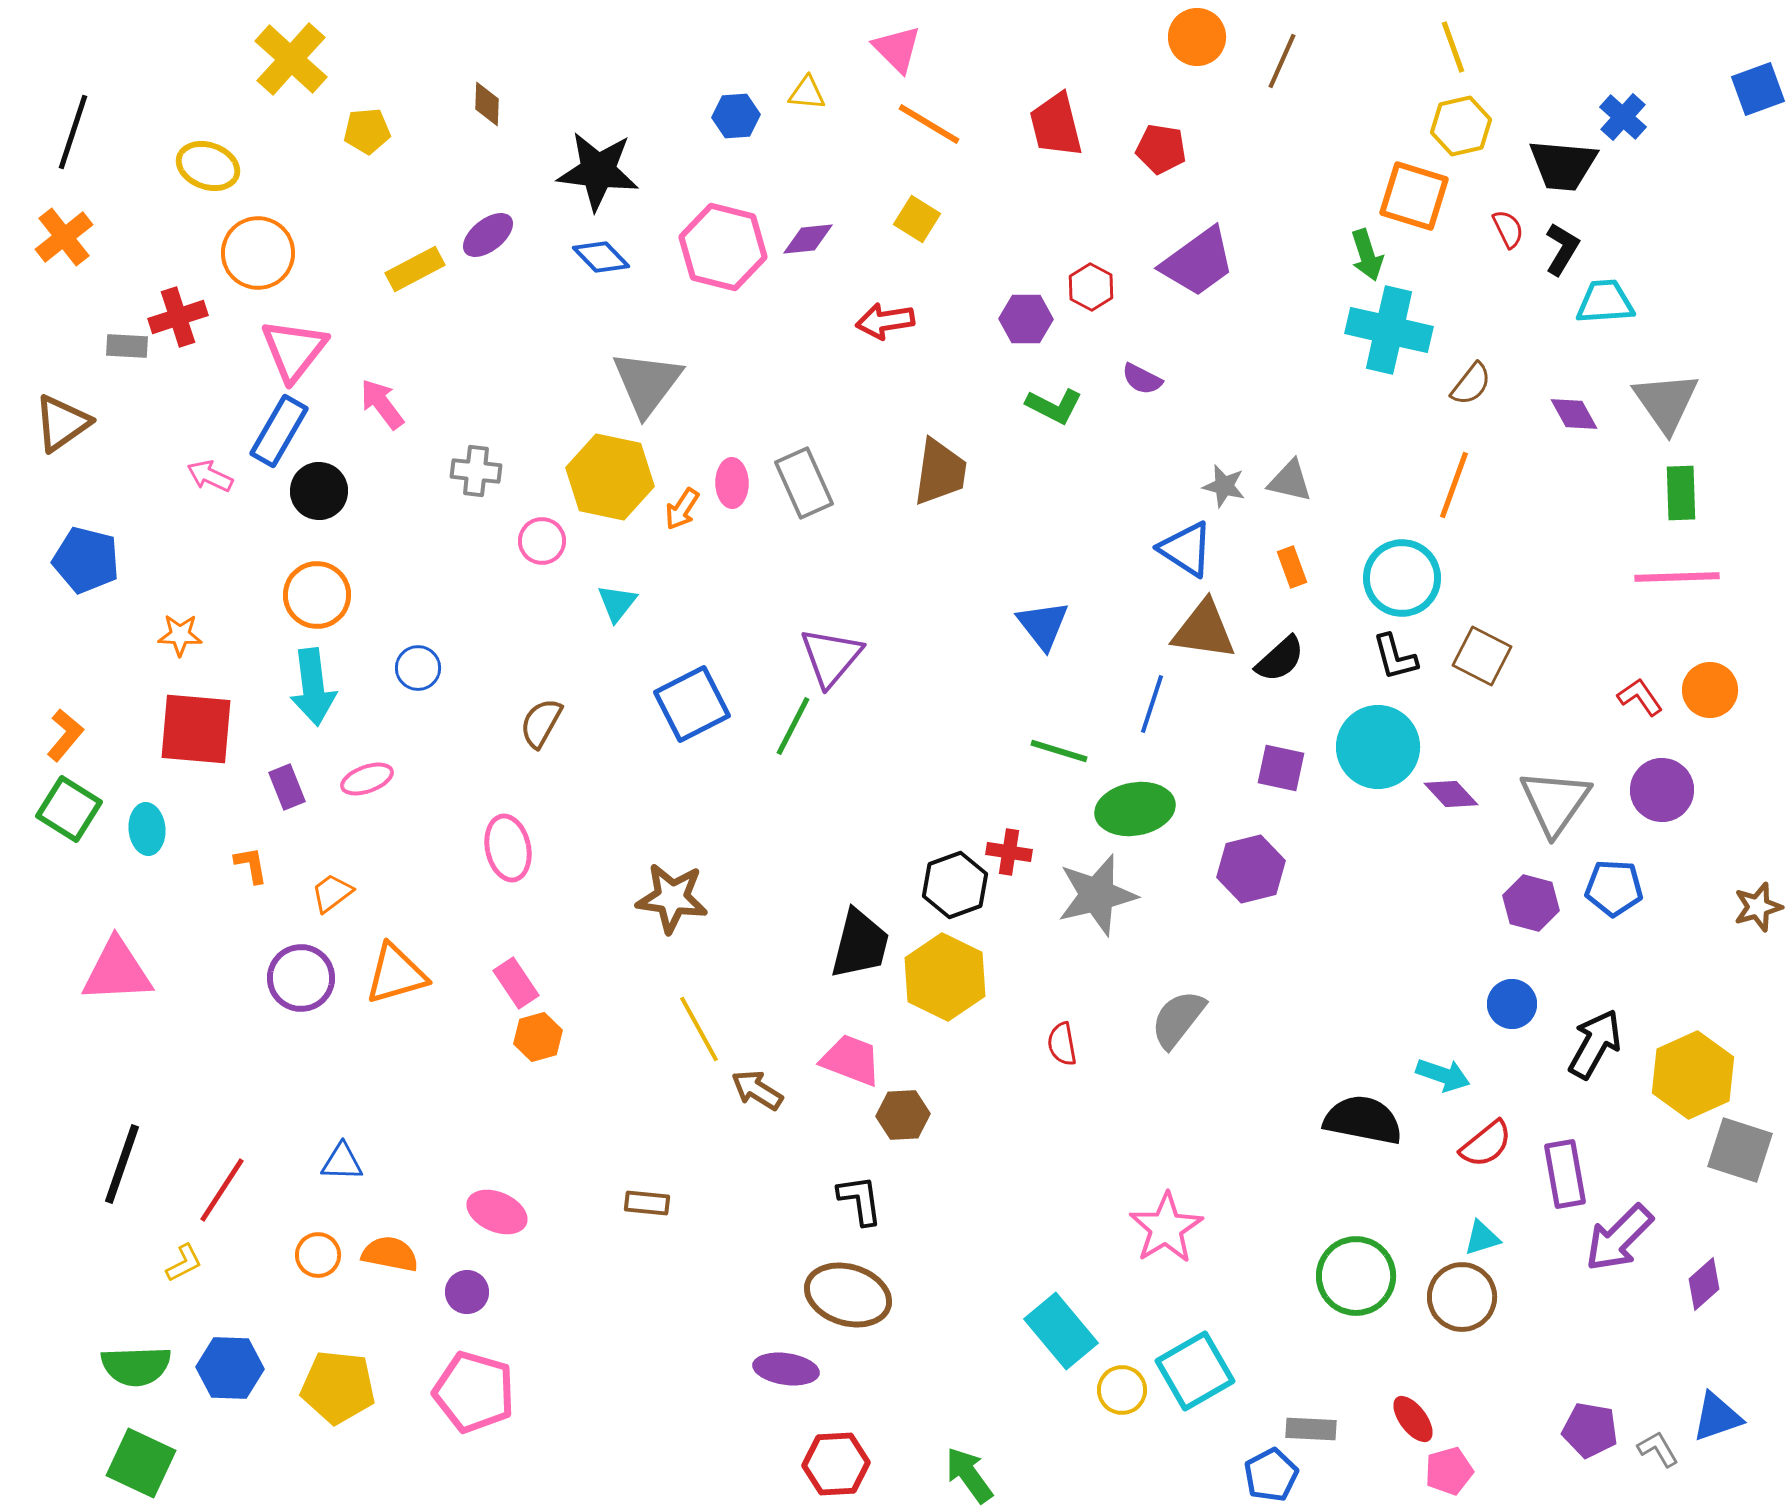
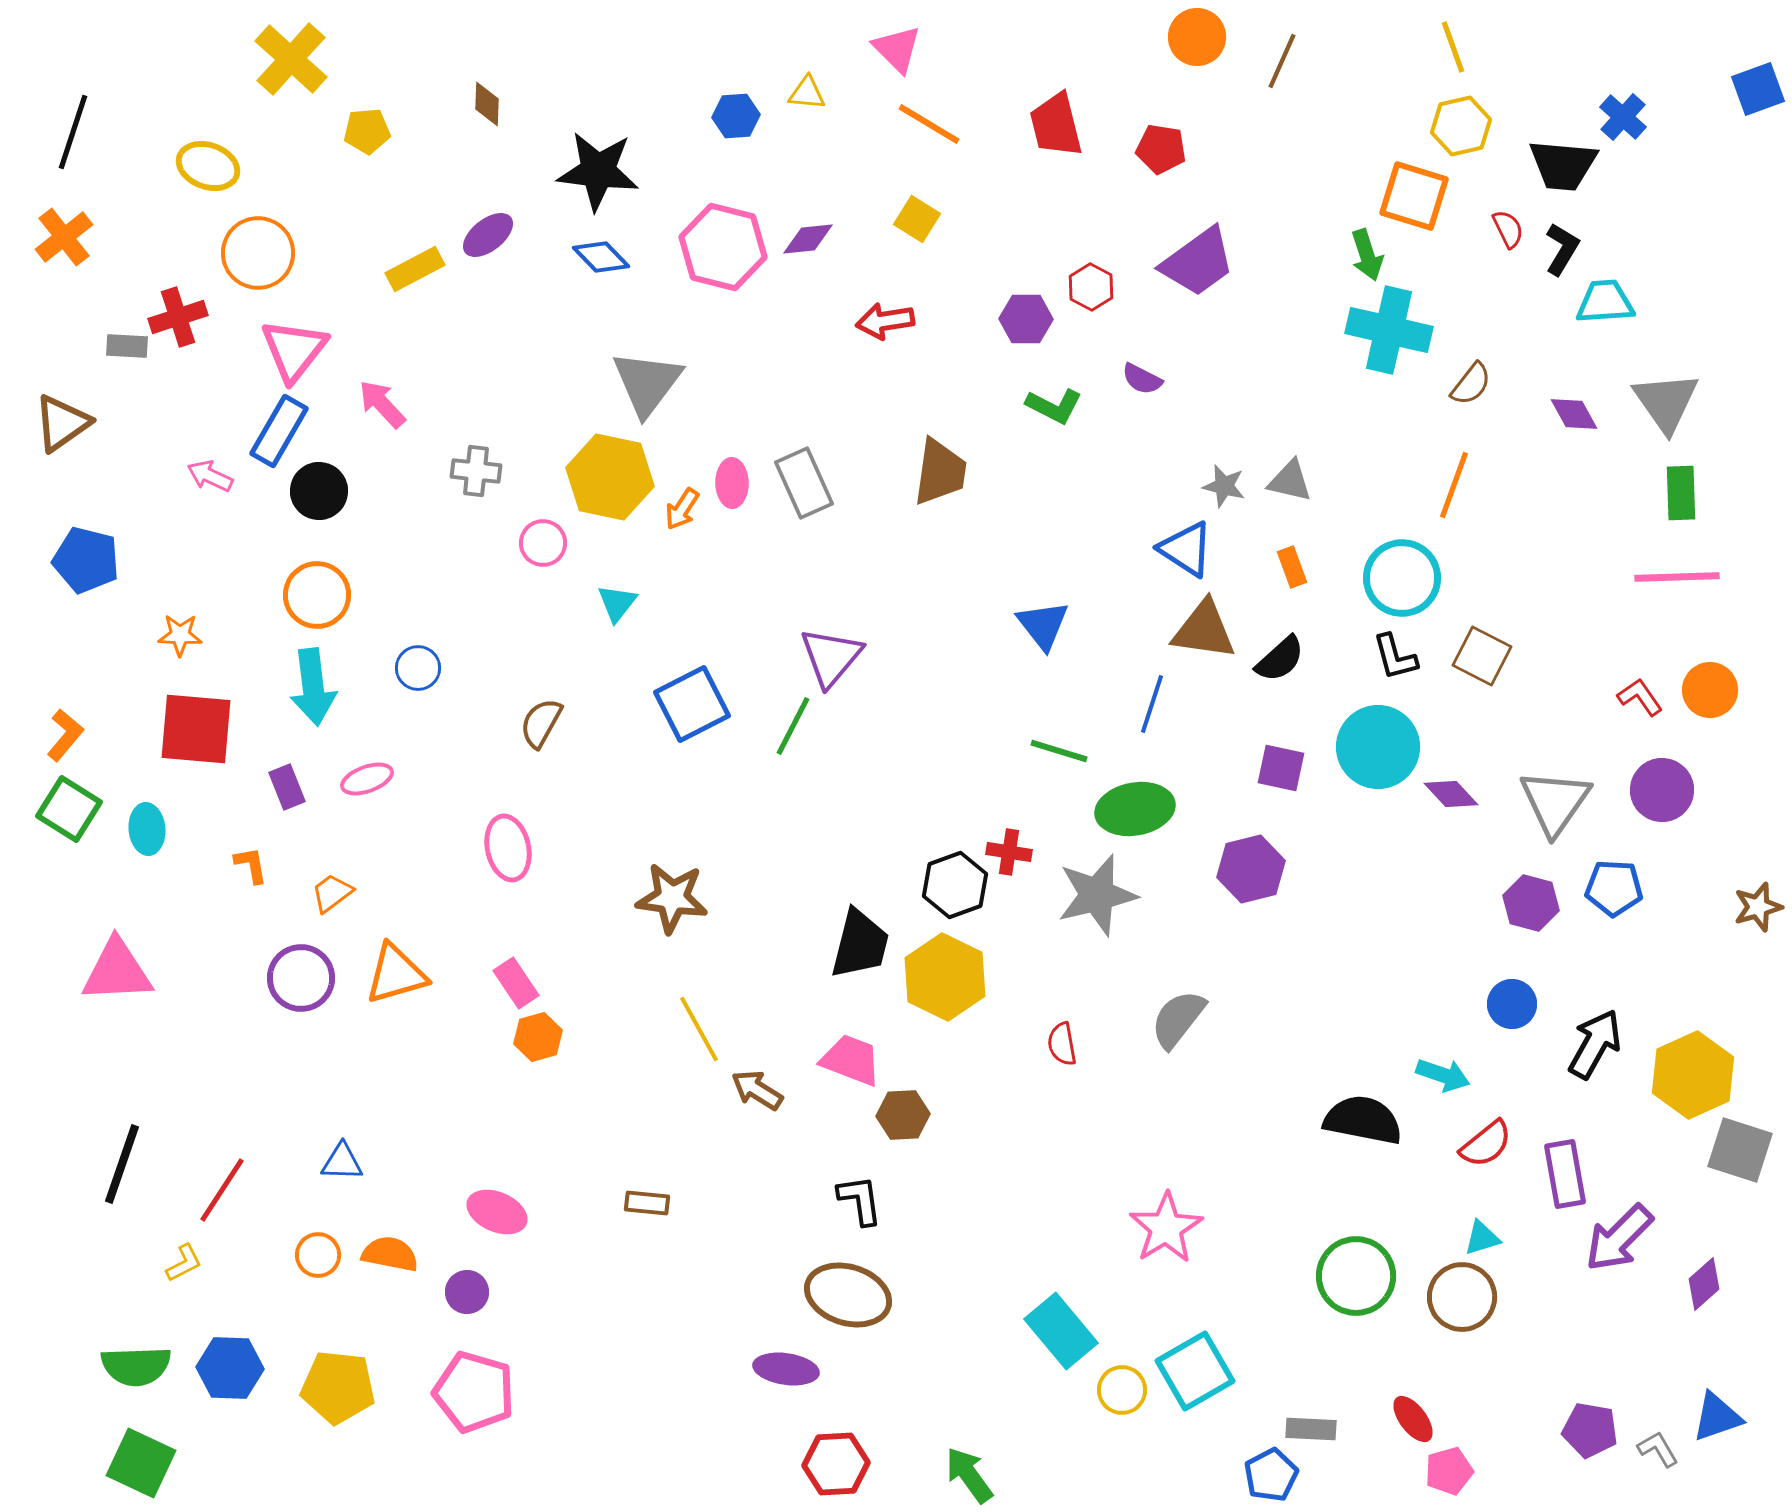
pink arrow at (382, 404): rotated 6 degrees counterclockwise
pink circle at (542, 541): moved 1 px right, 2 px down
